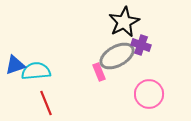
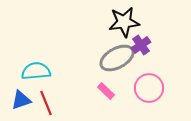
black star: rotated 20 degrees clockwise
purple cross: rotated 36 degrees clockwise
gray ellipse: moved 2 px down
blue triangle: moved 6 px right, 35 px down
pink rectangle: moved 7 px right, 19 px down; rotated 24 degrees counterclockwise
pink circle: moved 6 px up
